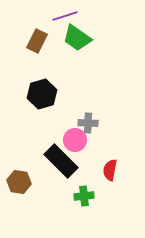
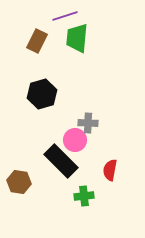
green trapezoid: rotated 60 degrees clockwise
